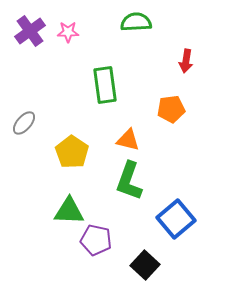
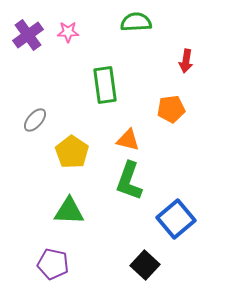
purple cross: moved 2 px left, 4 px down
gray ellipse: moved 11 px right, 3 px up
purple pentagon: moved 43 px left, 24 px down
